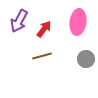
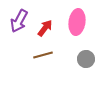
pink ellipse: moved 1 px left
red arrow: moved 1 px right, 1 px up
brown line: moved 1 px right, 1 px up
